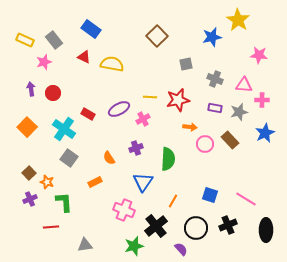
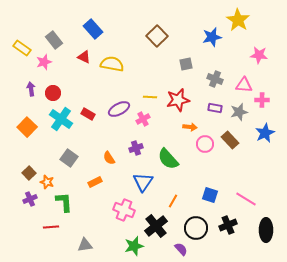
blue rectangle at (91, 29): moved 2 px right; rotated 12 degrees clockwise
yellow rectangle at (25, 40): moved 3 px left, 8 px down; rotated 12 degrees clockwise
cyan cross at (64, 129): moved 3 px left, 10 px up
green semicircle at (168, 159): rotated 135 degrees clockwise
